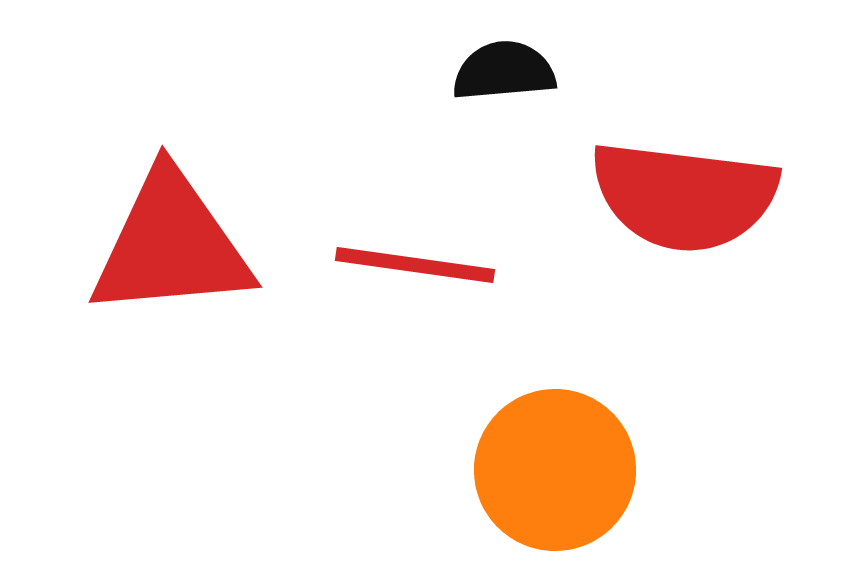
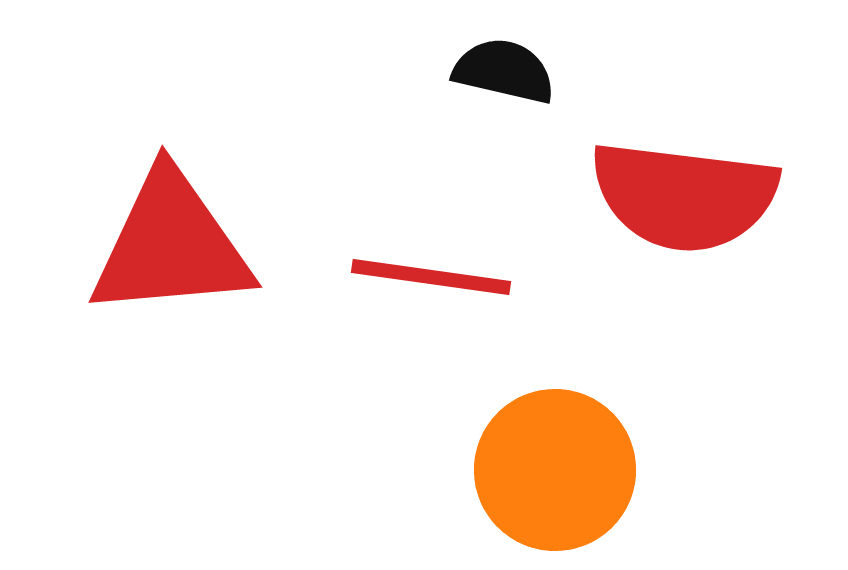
black semicircle: rotated 18 degrees clockwise
red line: moved 16 px right, 12 px down
